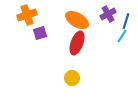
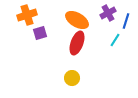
purple cross: moved 1 px up
cyan line: moved 7 px left, 4 px down
